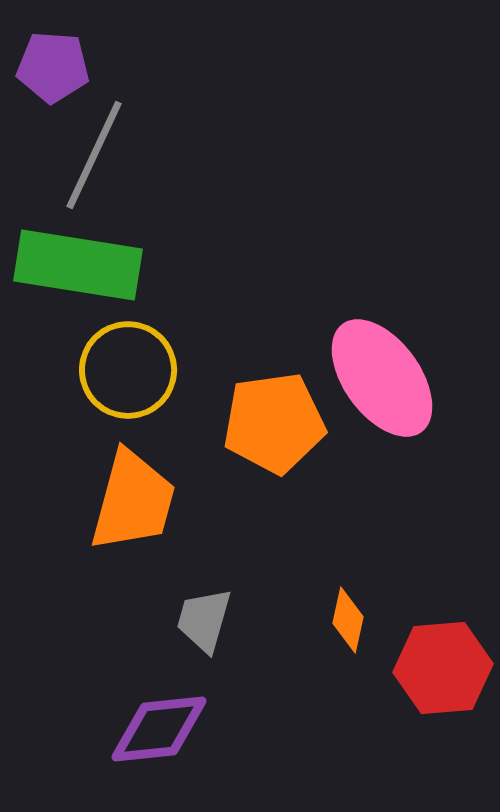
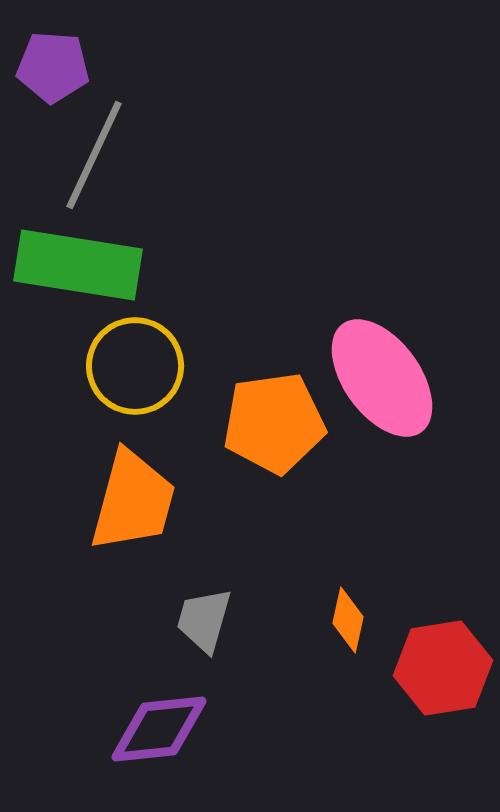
yellow circle: moved 7 px right, 4 px up
red hexagon: rotated 4 degrees counterclockwise
